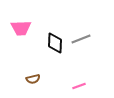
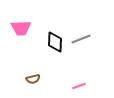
black diamond: moved 1 px up
